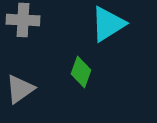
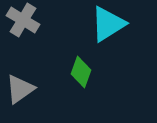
gray cross: rotated 28 degrees clockwise
